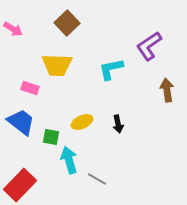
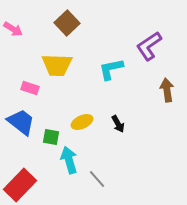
black arrow: rotated 18 degrees counterclockwise
gray line: rotated 18 degrees clockwise
